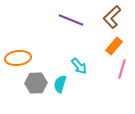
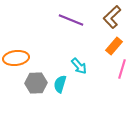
orange ellipse: moved 2 px left
